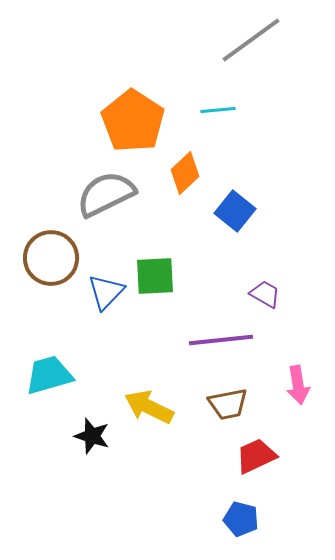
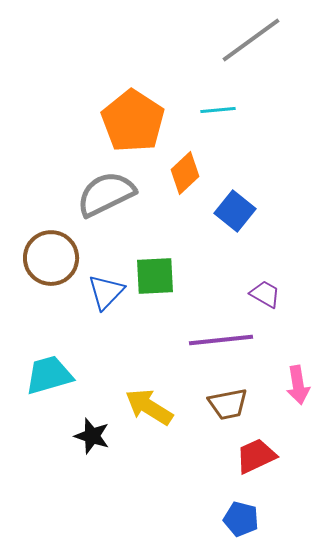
yellow arrow: rotated 6 degrees clockwise
